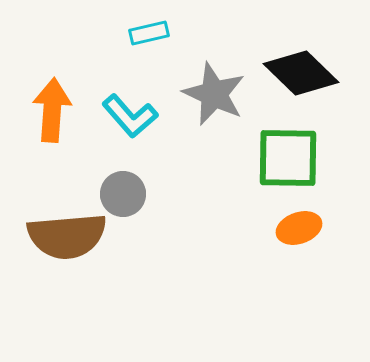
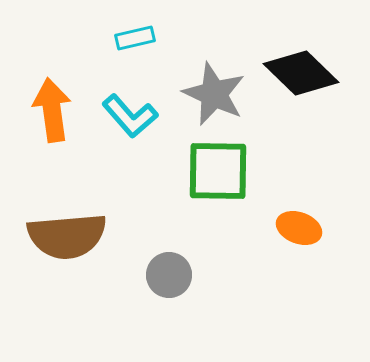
cyan rectangle: moved 14 px left, 5 px down
orange arrow: rotated 12 degrees counterclockwise
green square: moved 70 px left, 13 px down
gray circle: moved 46 px right, 81 px down
orange ellipse: rotated 39 degrees clockwise
